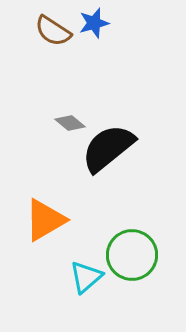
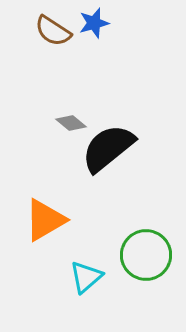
gray diamond: moved 1 px right
green circle: moved 14 px right
